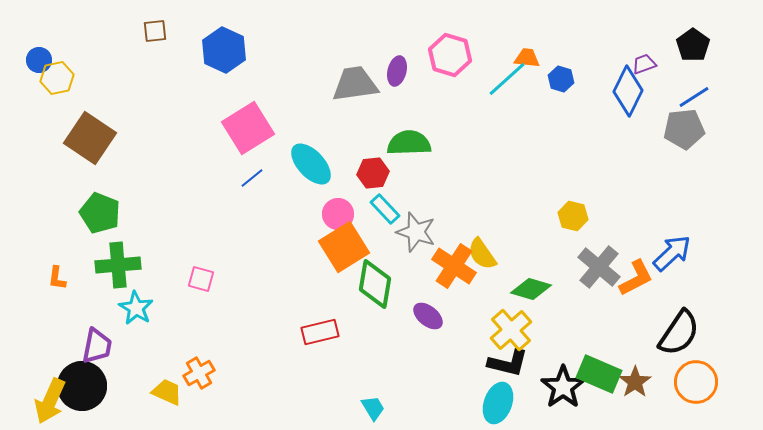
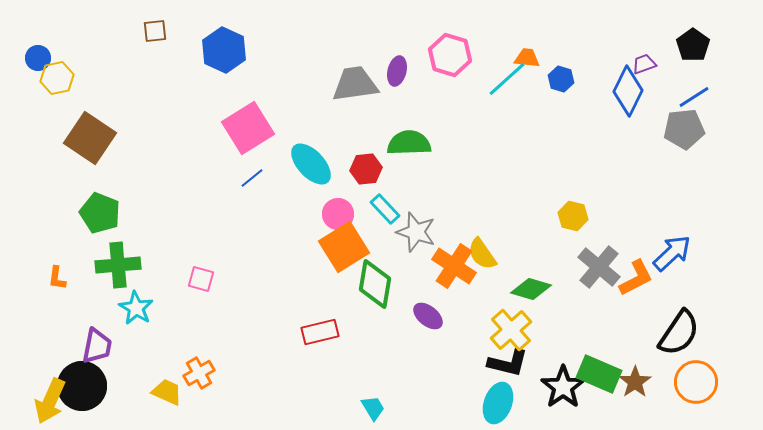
blue circle at (39, 60): moved 1 px left, 2 px up
red hexagon at (373, 173): moved 7 px left, 4 px up
